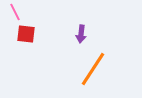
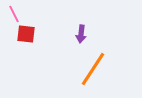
pink line: moved 1 px left, 2 px down
